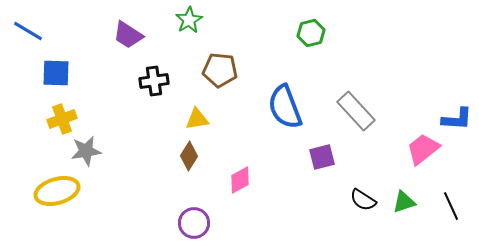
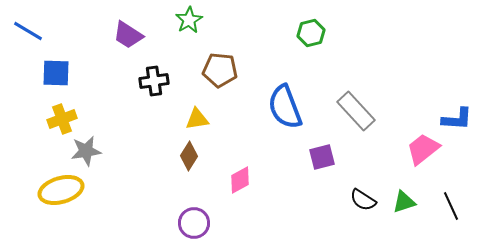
yellow ellipse: moved 4 px right, 1 px up
